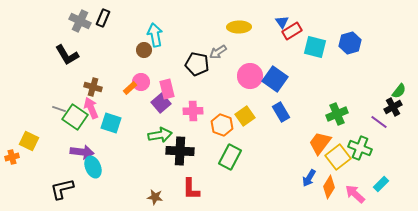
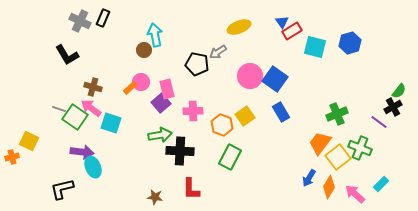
yellow ellipse at (239, 27): rotated 20 degrees counterclockwise
pink arrow at (91, 108): rotated 30 degrees counterclockwise
